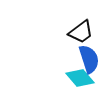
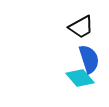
black trapezoid: moved 5 px up; rotated 8 degrees clockwise
